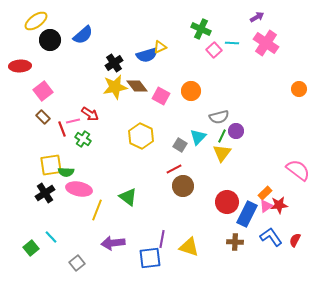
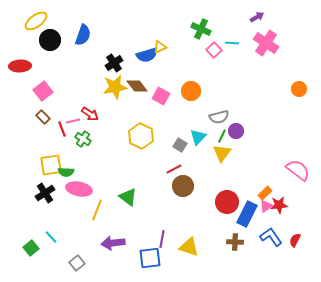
blue semicircle at (83, 35): rotated 30 degrees counterclockwise
